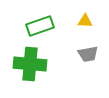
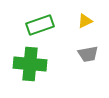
yellow triangle: rotated 28 degrees counterclockwise
green rectangle: moved 1 px up
